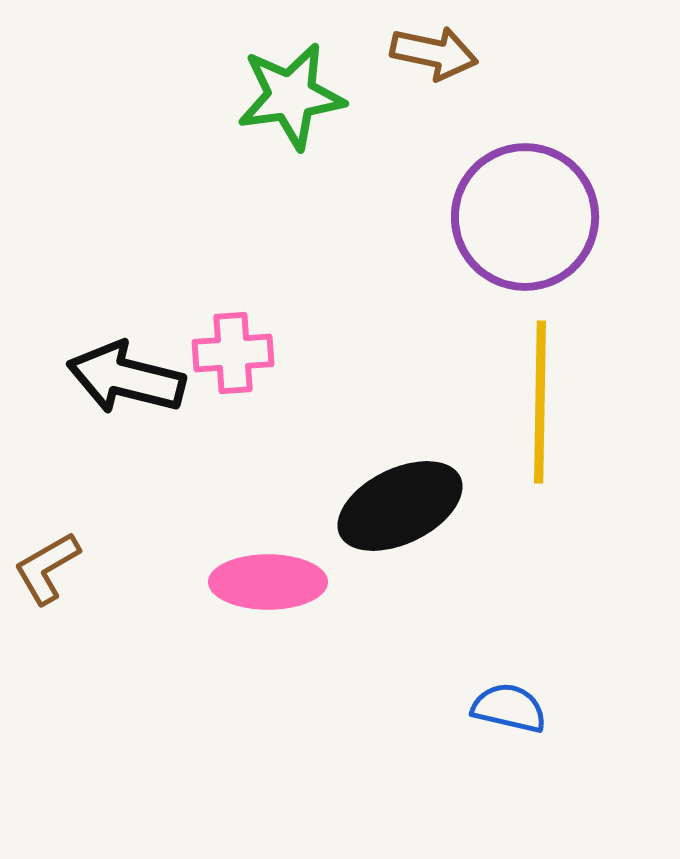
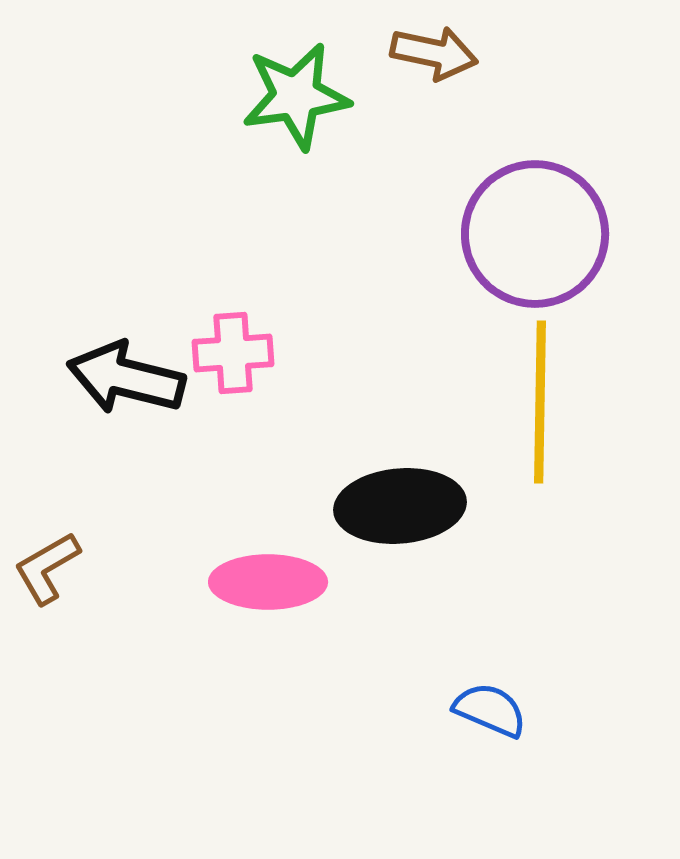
green star: moved 5 px right
purple circle: moved 10 px right, 17 px down
black ellipse: rotated 21 degrees clockwise
blue semicircle: moved 19 px left, 2 px down; rotated 10 degrees clockwise
